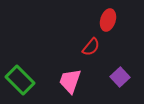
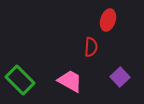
red semicircle: rotated 36 degrees counterclockwise
pink trapezoid: rotated 100 degrees clockwise
